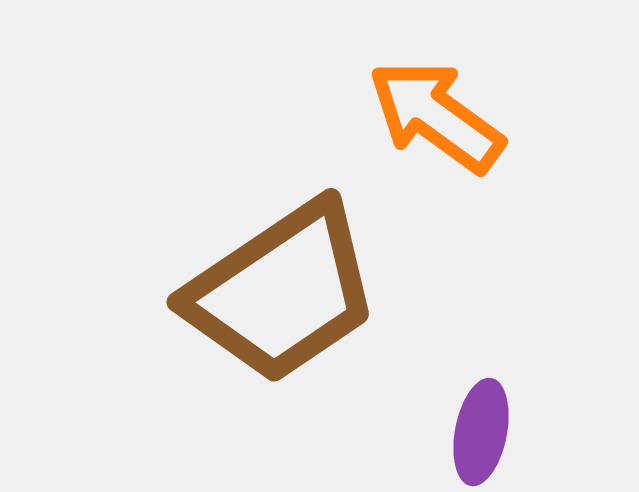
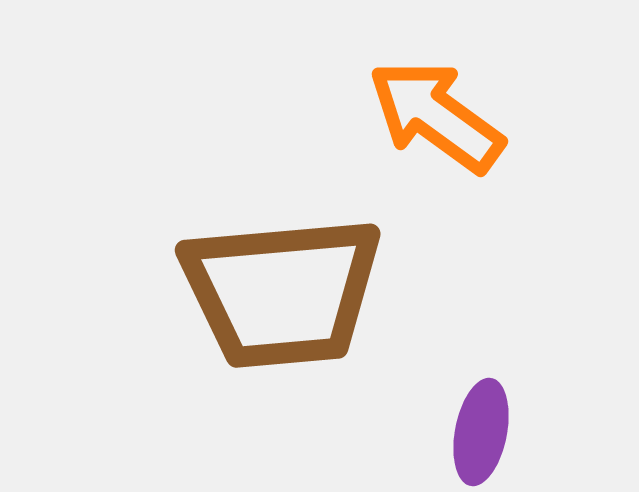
brown trapezoid: rotated 29 degrees clockwise
